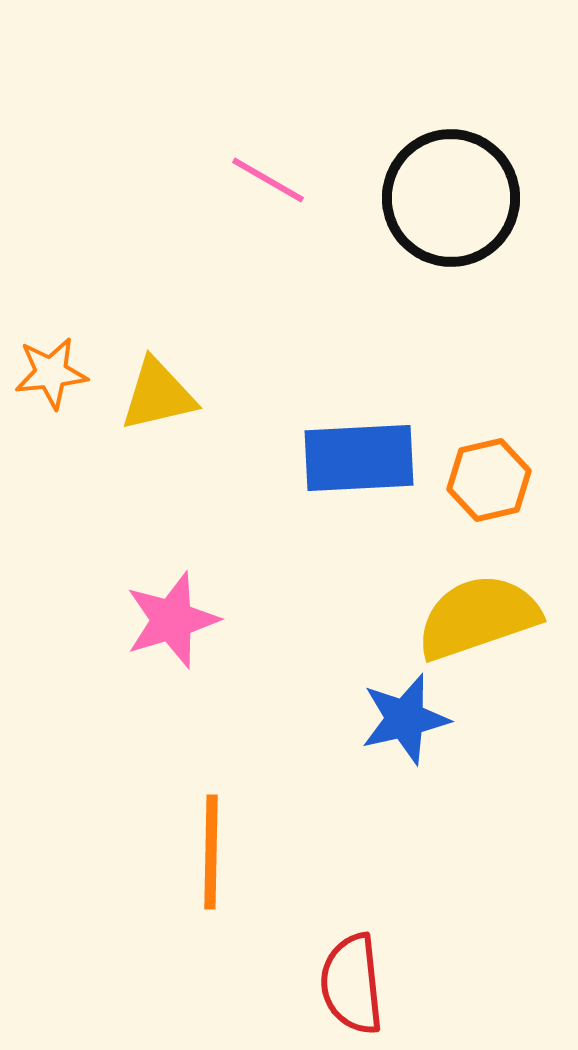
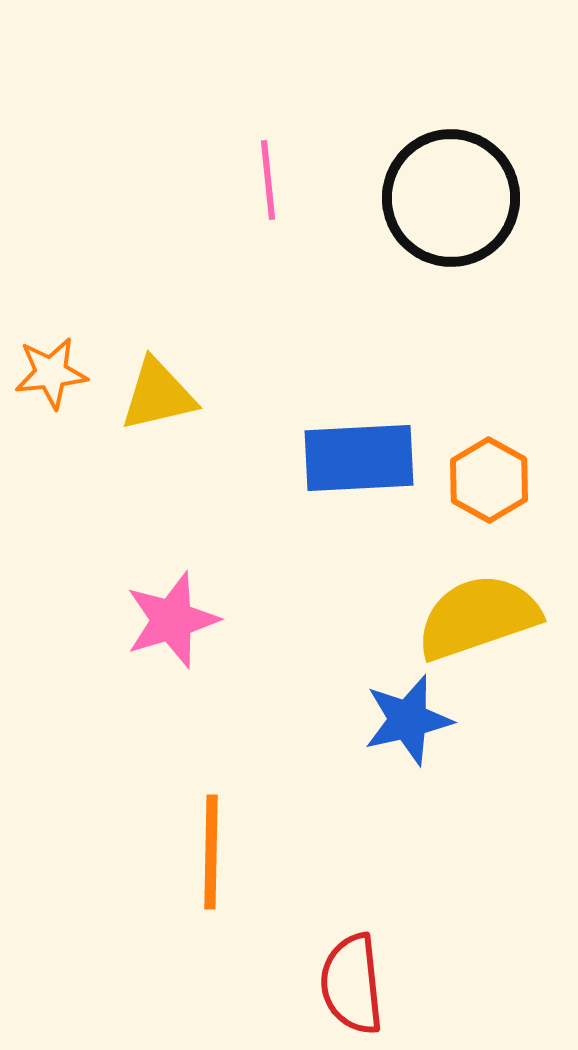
pink line: rotated 54 degrees clockwise
orange hexagon: rotated 18 degrees counterclockwise
blue star: moved 3 px right, 1 px down
